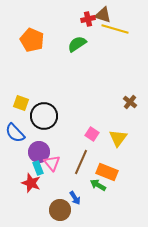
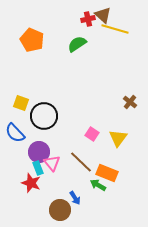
brown triangle: rotated 24 degrees clockwise
brown line: rotated 70 degrees counterclockwise
orange rectangle: moved 1 px down
